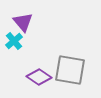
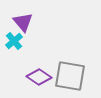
gray square: moved 6 px down
